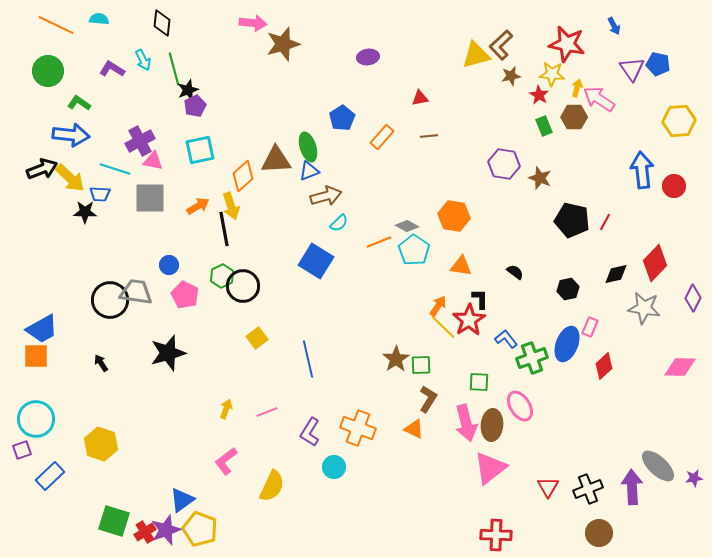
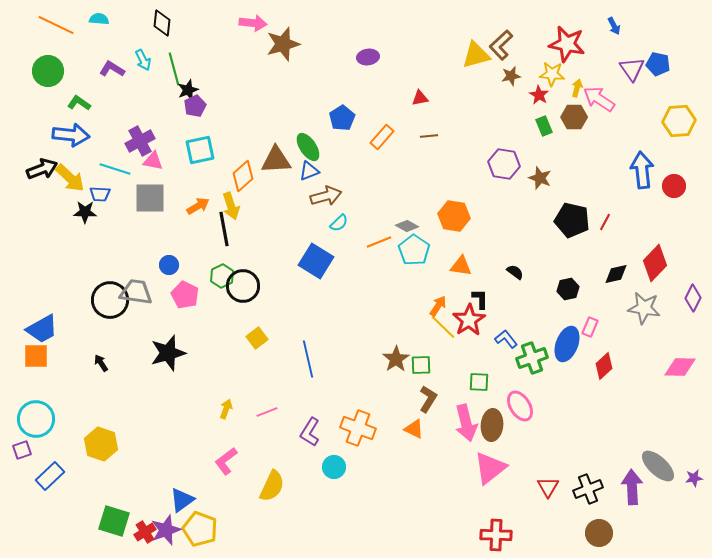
green ellipse at (308, 147): rotated 16 degrees counterclockwise
